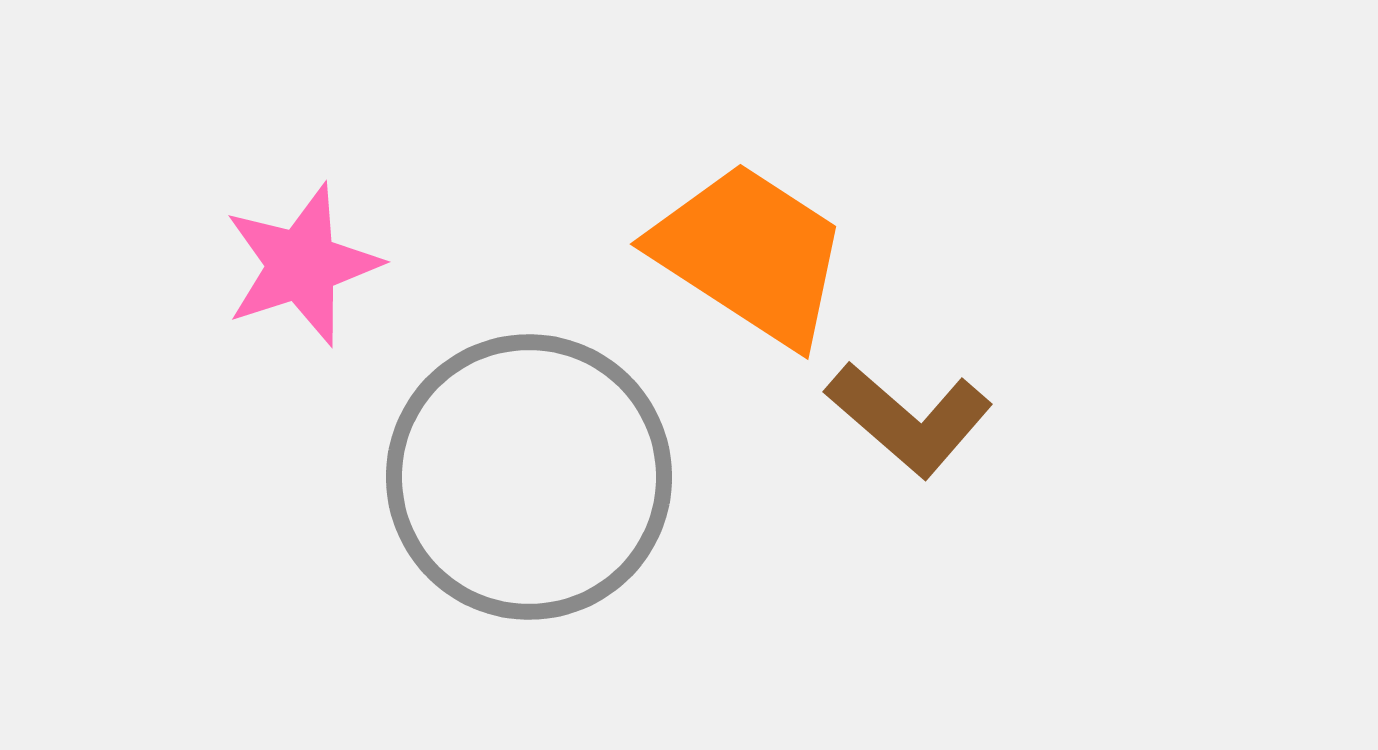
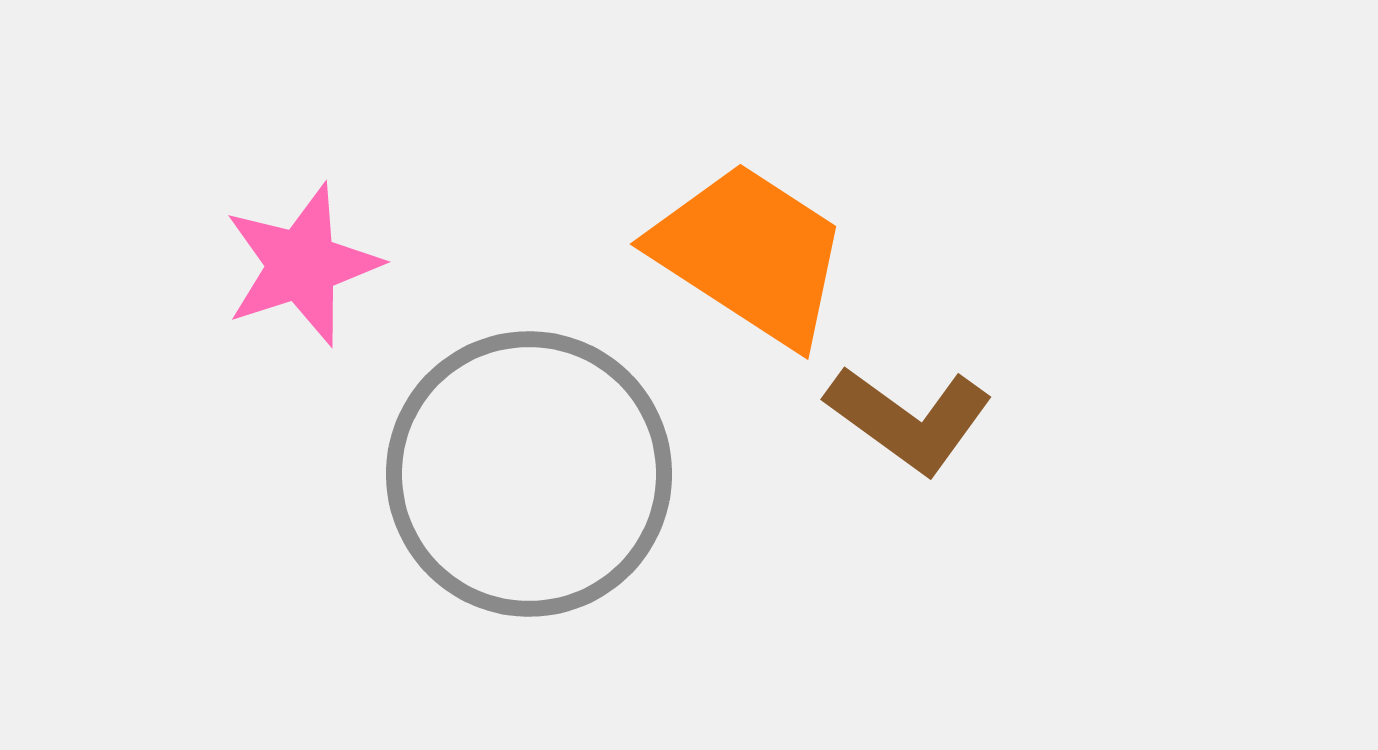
brown L-shape: rotated 5 degrees counterclockwise
gray circle: moved 3 px up
